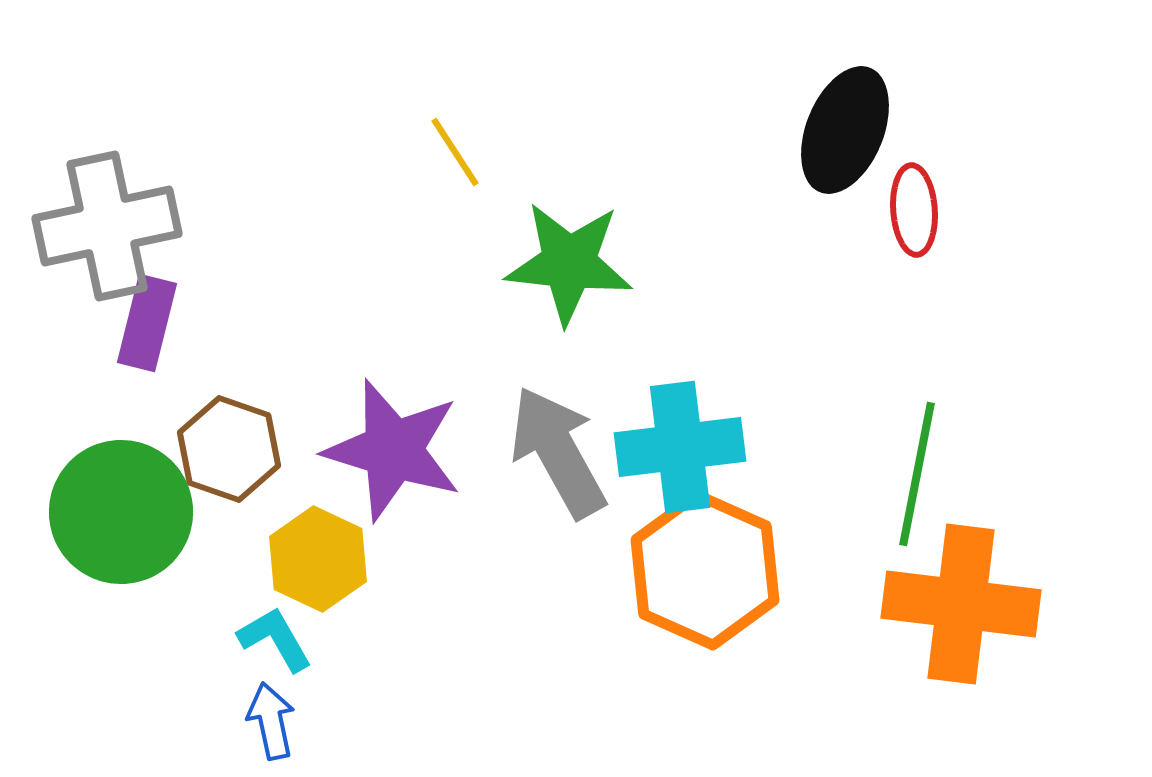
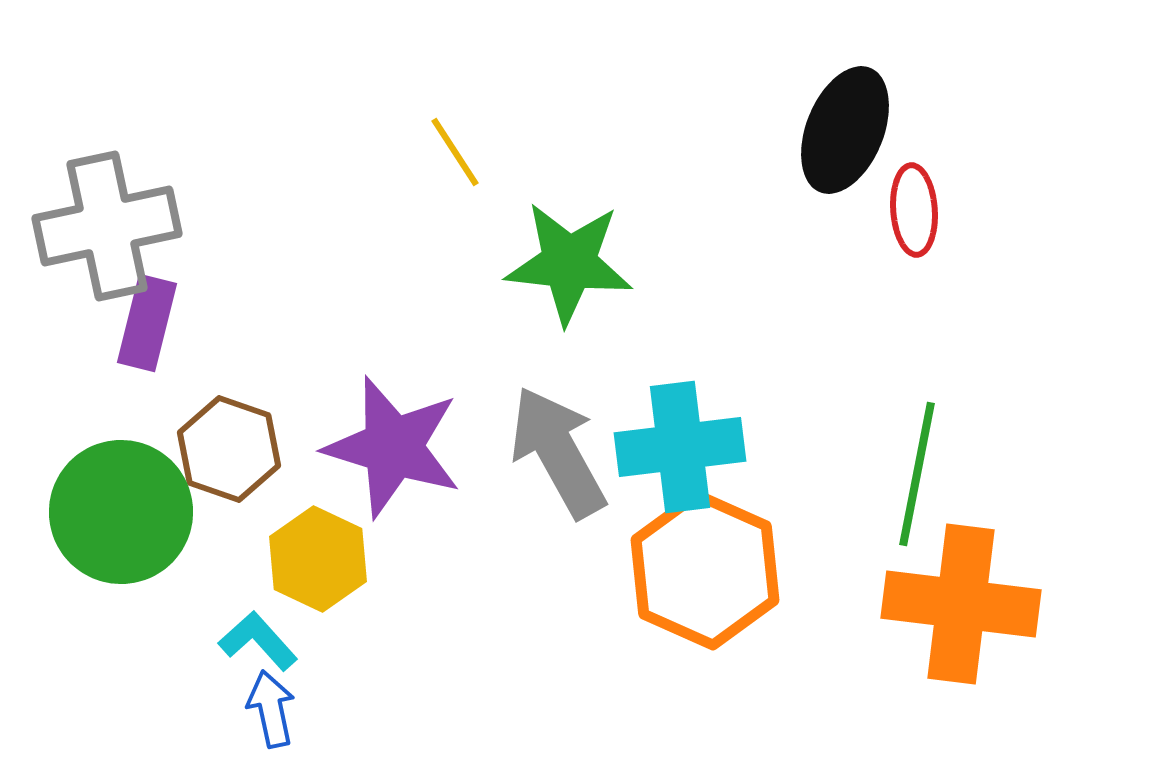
purple star: moved 3 px up
cyan L-shape: moved 17 px left, 2 px down; rotated 12 degrees counterclockwise
blue arrow: moved 12 px up
